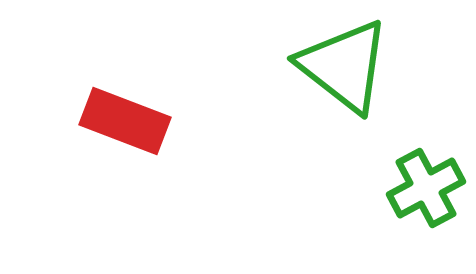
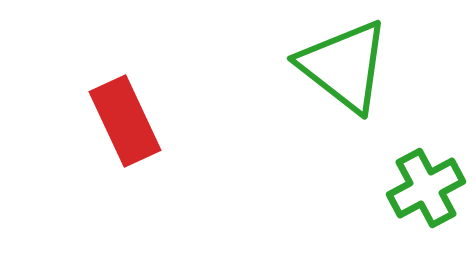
red rectangle: rotated 44 degrees clockwise
